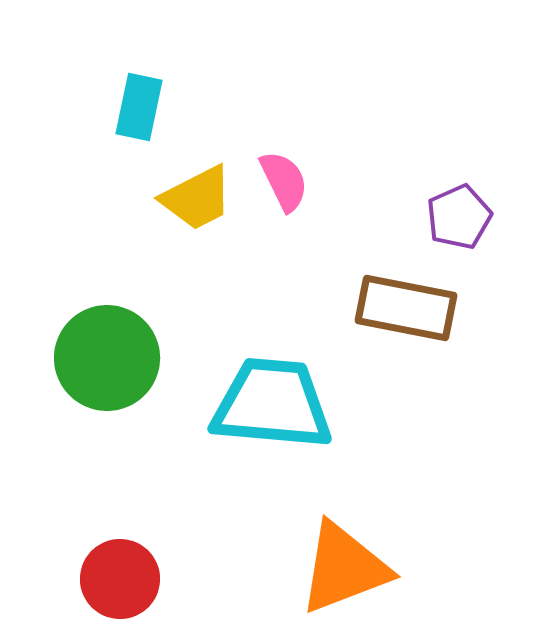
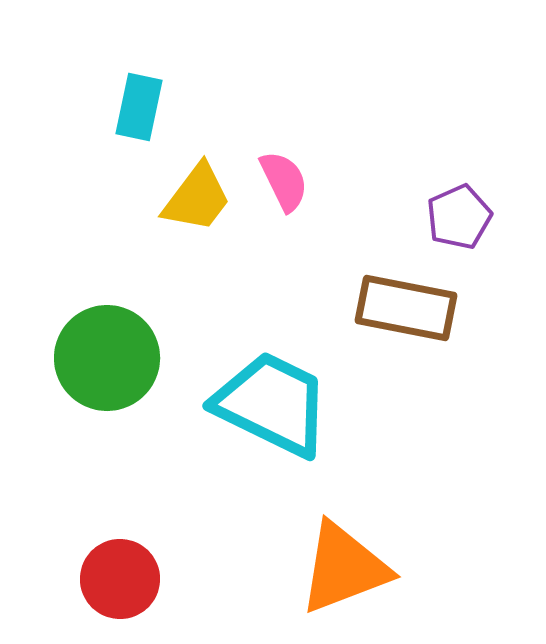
yellow trapezoid: rotated 26 degrees counterclockwise
cyan trapezoid: rotated 21 degrees clockwise
